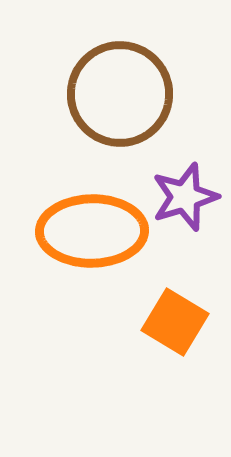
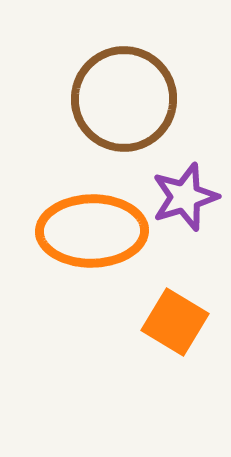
brown circle: moved 4 px right, 5 px down
